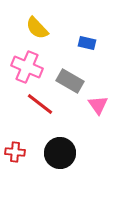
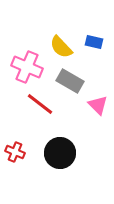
yellow semicircle: moved 24 px right, 19 px down
blue rectangle: moved 7 px right, 1 px up
pink triangle: rotated 10 degrees counterclockwise
red cross: rotated 18 degrees clockwise
